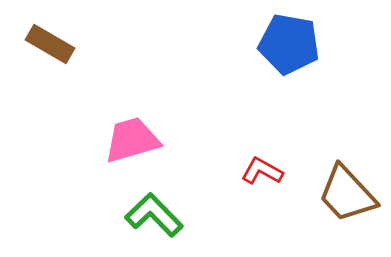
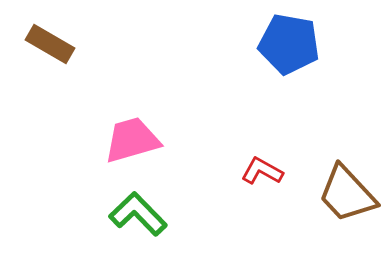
green L-shape: moved 16 px left, 1 px up
